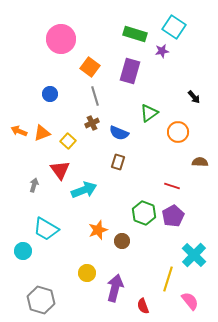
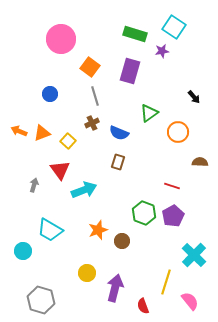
cyan trapezoid: moved 4 px right, 1 px down
yellow line: moved 2 px left, 3 px down
